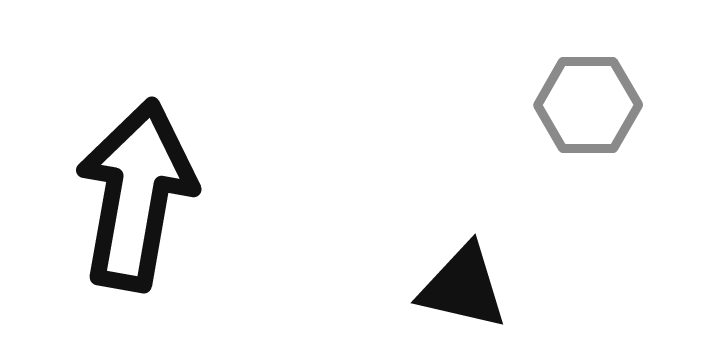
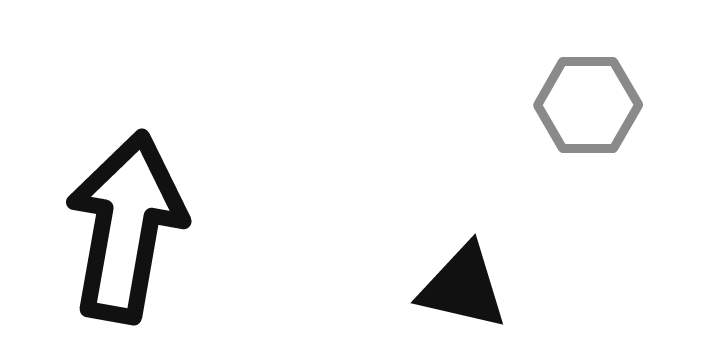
black arrow: moved 10 px left, 32 px down
